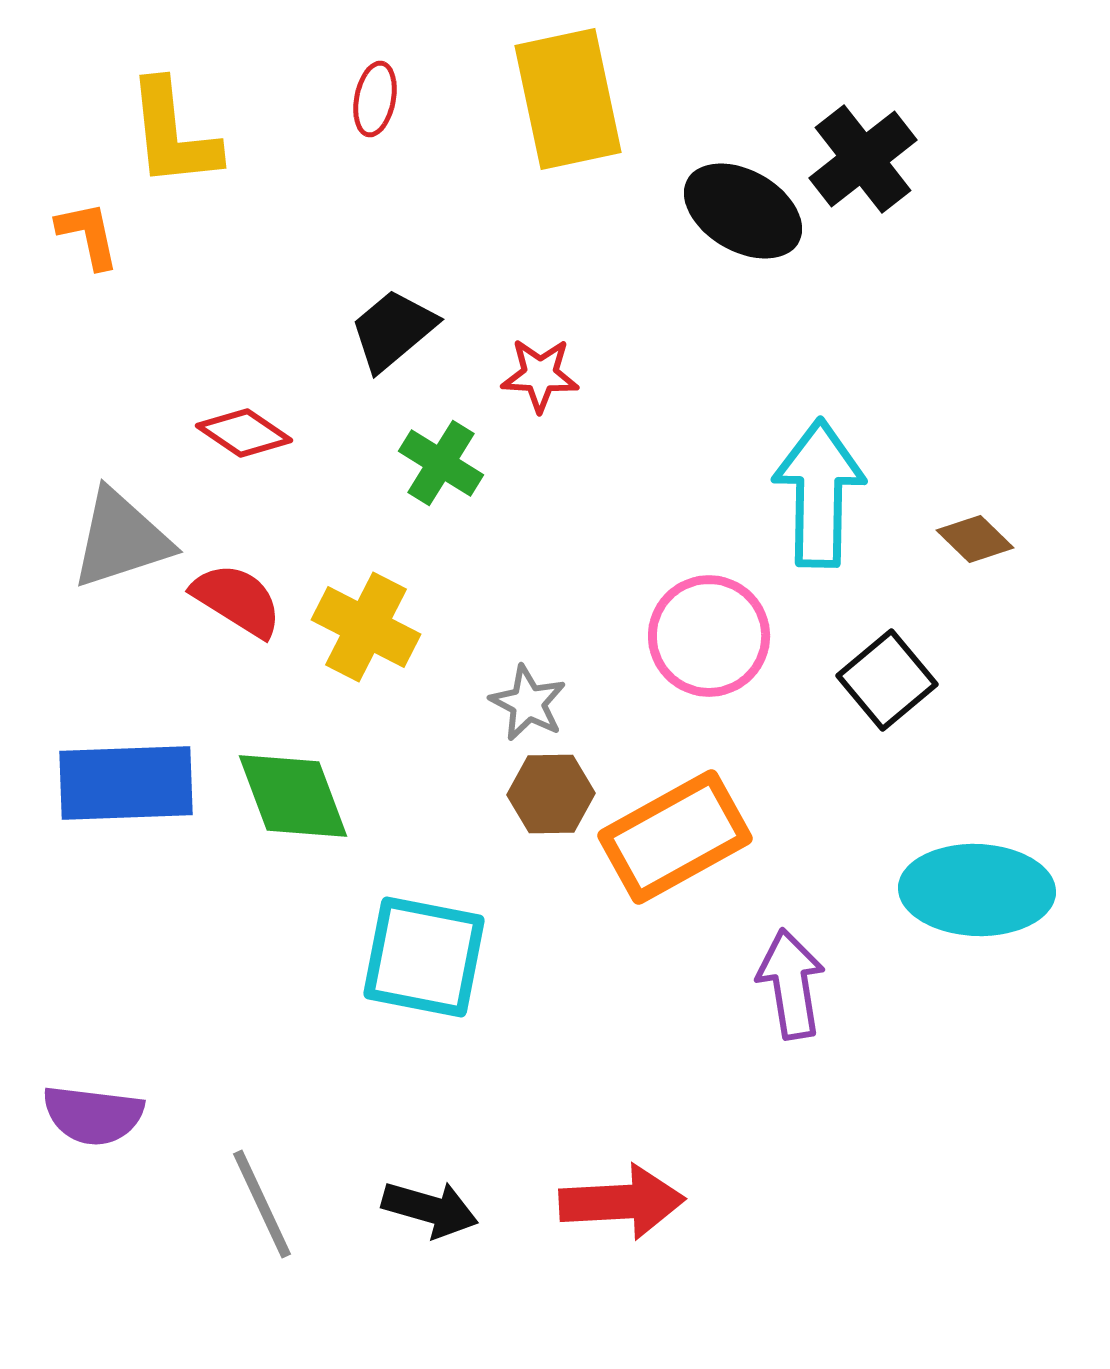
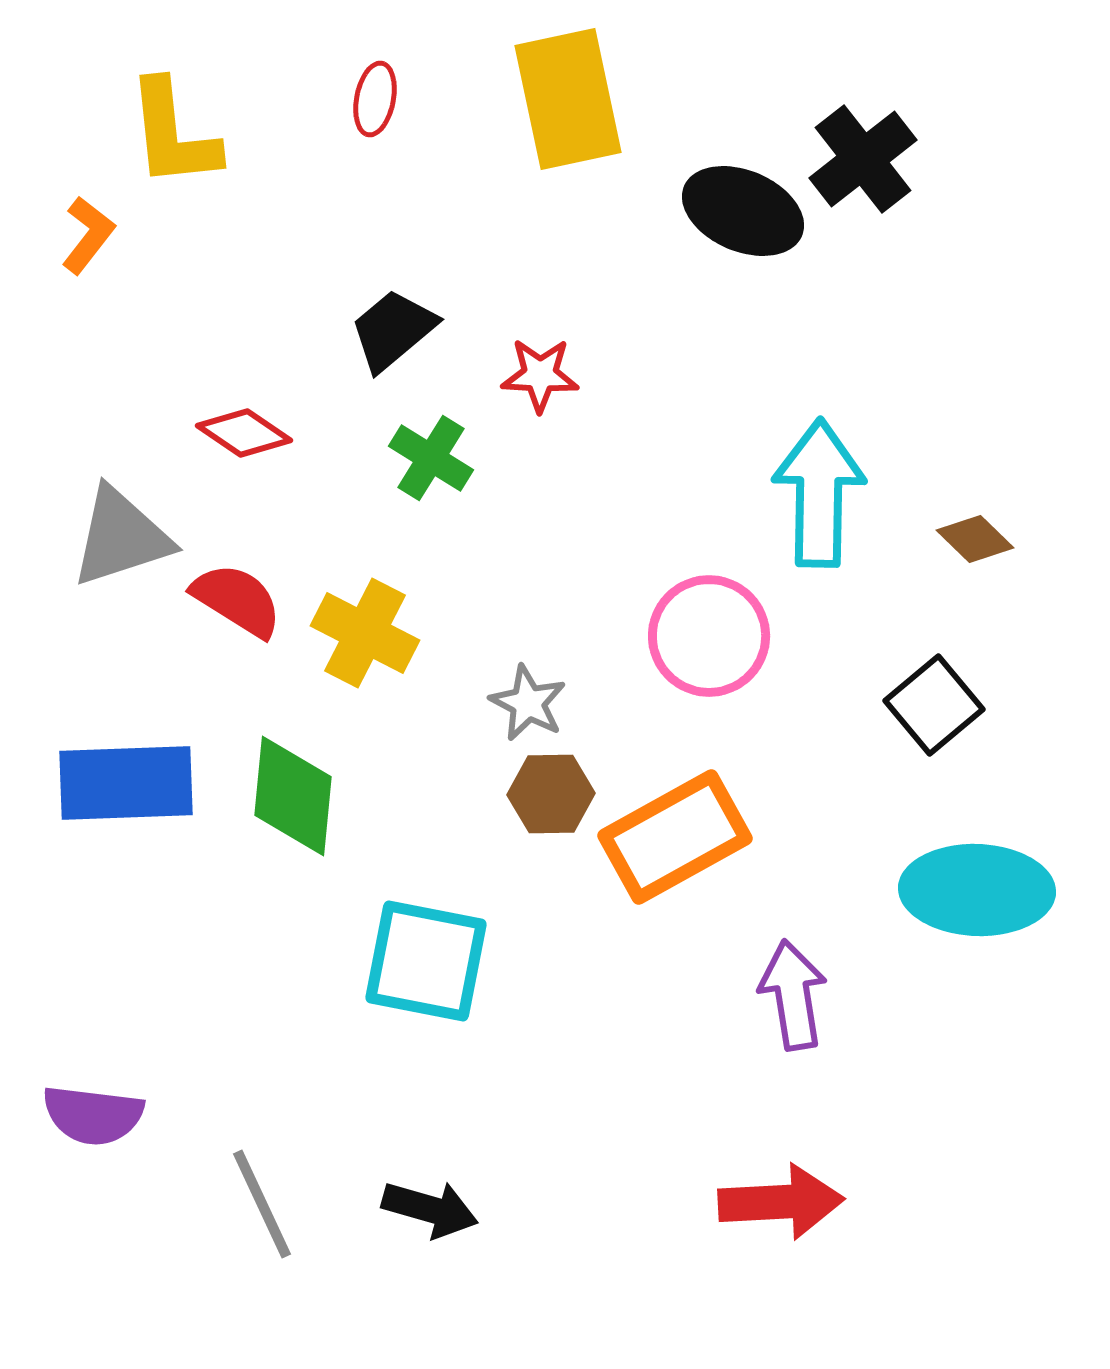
black ellipse: rotated 7 degrees counterclockwise
orange L-shape: rotated 50 degrees clockwise
green cross: moved 10 px left, 5 px up
gray triangle: moved 2 px up
yellow cross: moved 1 px left, 6 px down
black square: moved 47 px right, 25 px down
green diamond: rotated 26 degrees clockwise
cyan square: moved 2 px right, 4 px down
purple arrow: moved 2 px right, 11 px down
red arrow: moved 159 px right
